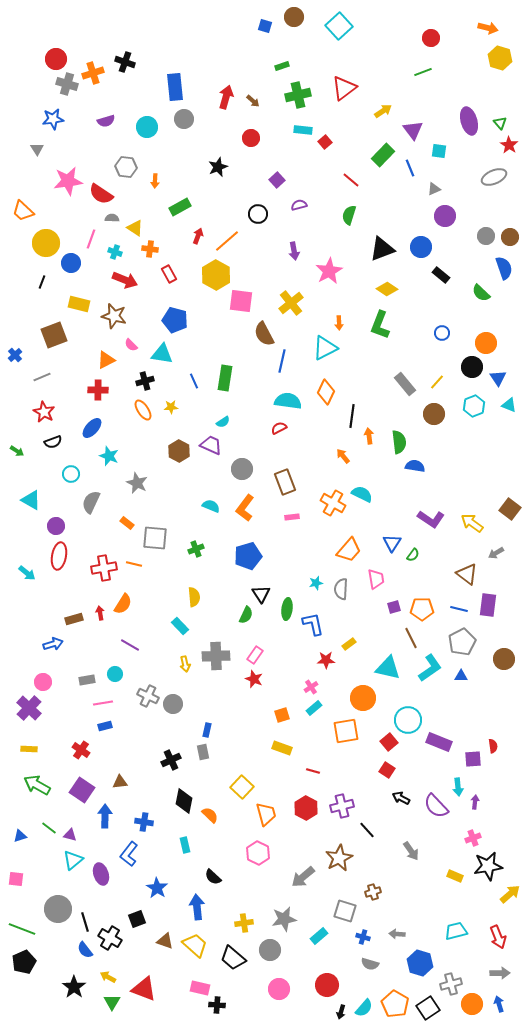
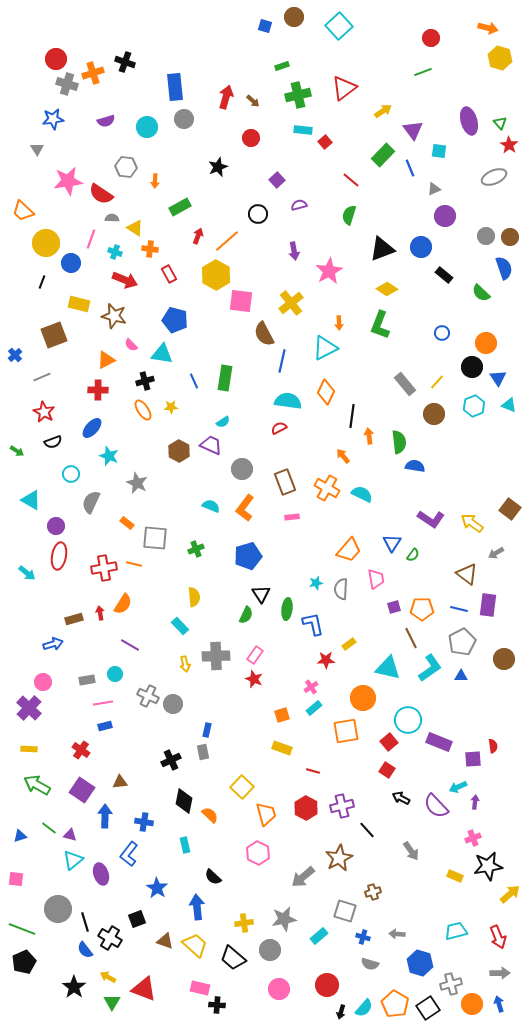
black rectangle at (441, 275): moved 3 px right
orange cross at (333, 503): moved 6 px left, 15 px up
cyan arrow at (458, 787): rotated 72 degrees clockwise
